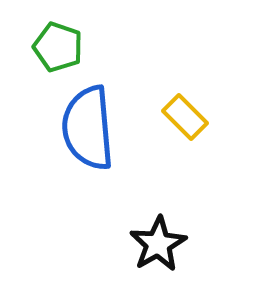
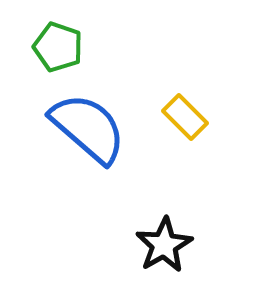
blue semicircle: rotated 136 degrees clockwise
black star: moved 6 px right, 1 px down
